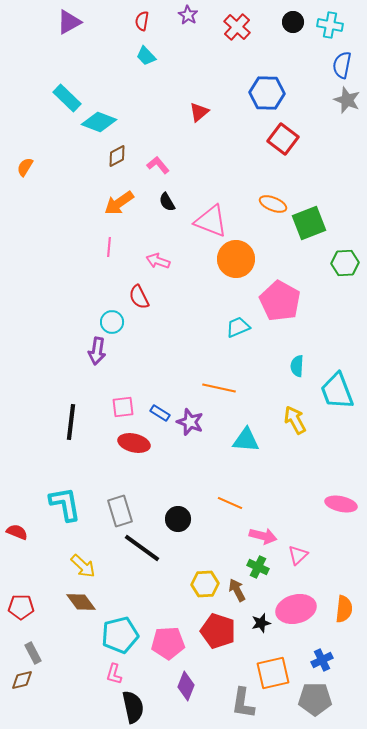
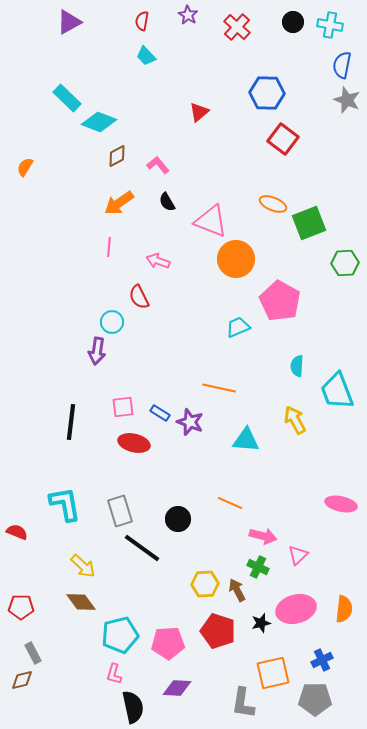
purple diamond at (186, 686): moved 9 px left, 2 px down; rotated 72 degrees clockwise
